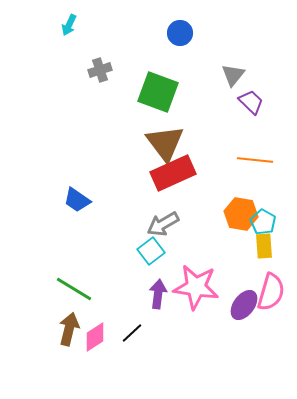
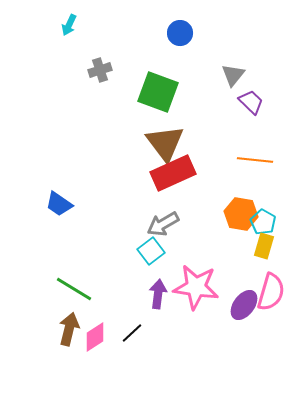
blue trapezoid: moved 18 px left, 4 px down
yellow rectangle: rotated 20 degrees clockwise
